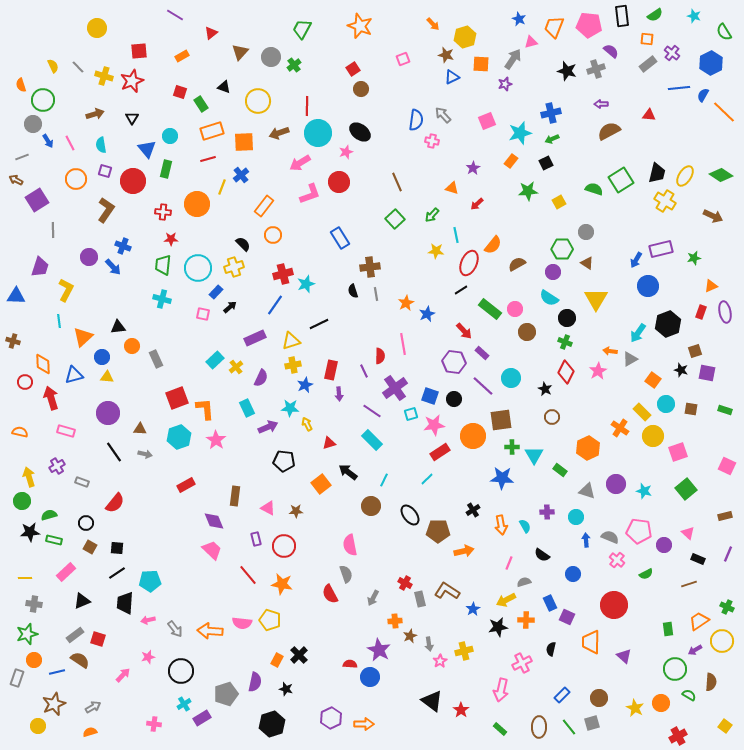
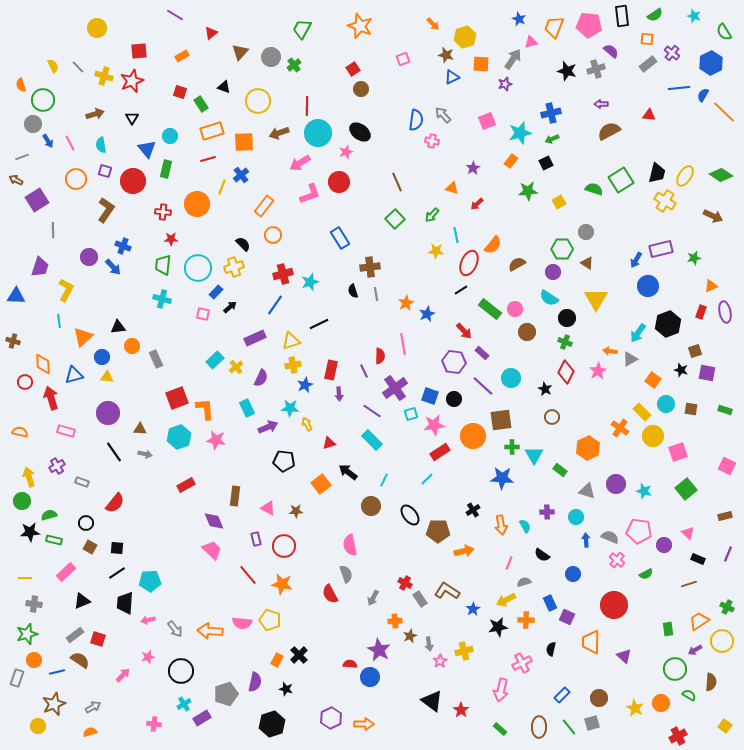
cyan star at (306, 284): moved 4 px right, 2 px up
pink star at (216, 440): rotated 24 degrees counterclockwise
gray rectangle at (420, 599): rotated 21 degrees counterclockwise
